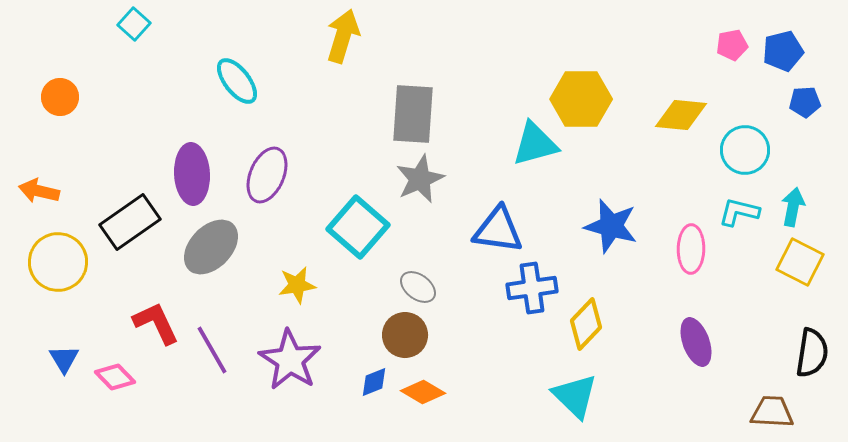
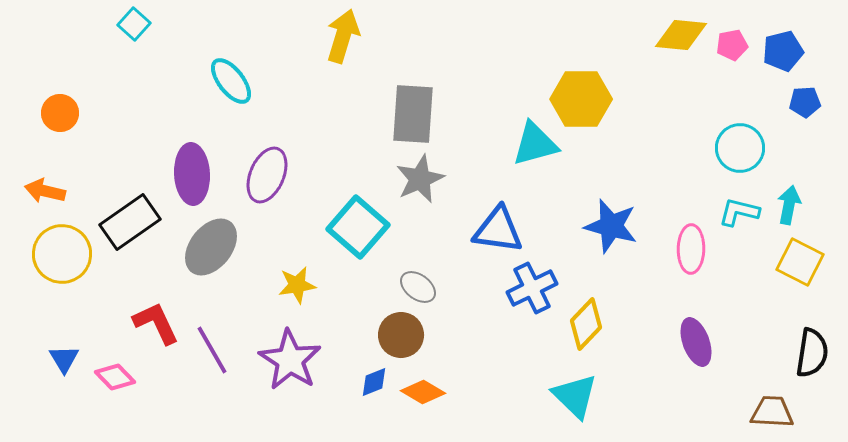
cyan ellipse at (237, 81): moved 6 px left
orange circle at (60, 97): moved 16 px down
yellow diamond at (681, 115): moved 80 px up
cyan circle at (745, 150): moved 5 px left, 2 px up
orange arrow at (39, 191): moved 6 px right
cyan arrow at (793, 207): moved 4 px left, 2 px up
gray ellipse at (211, 247): rotated 6 degrees counterclockwise
yellow circle at (58, 262): moved 4 px right, 8 px up
blue cross at (532, 288): rotated 18 degrees counterclockwise
brown circle at (405, 335): moved 4 px left
